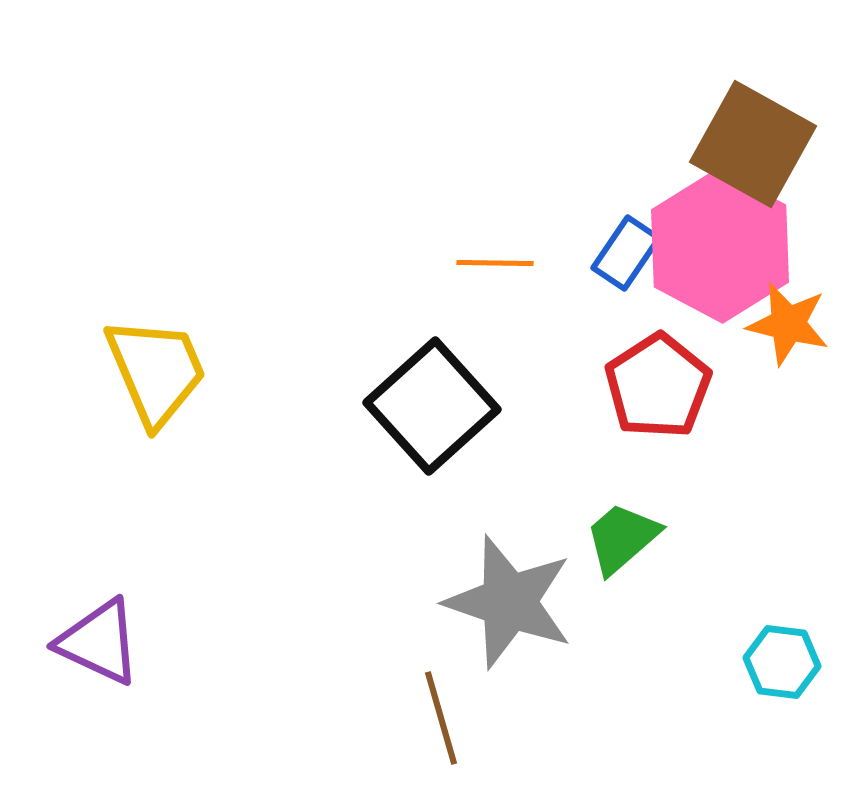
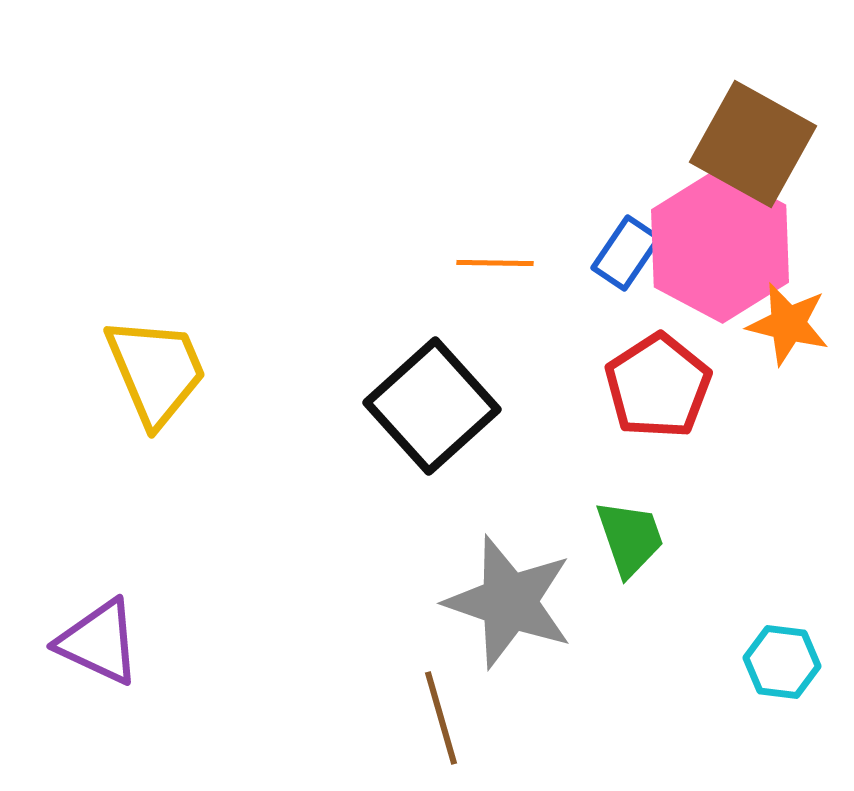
green trapezoid: moved 8 px right; rotated 112 degrees clockwise
